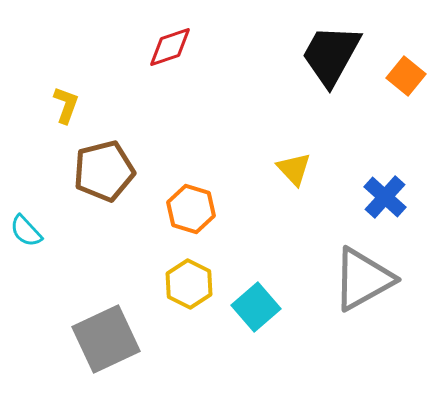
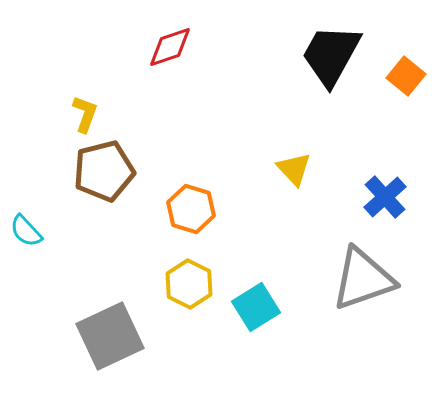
yellow L-shape: moved 19 px right, 9 px down
blue cross: rotated 6 degrees clockwise
gray triangle: rotated 10 degrees clockwise
cyan square: rotated 9 degrees clockwise
gray square: moved 4 px right, 3 px up
